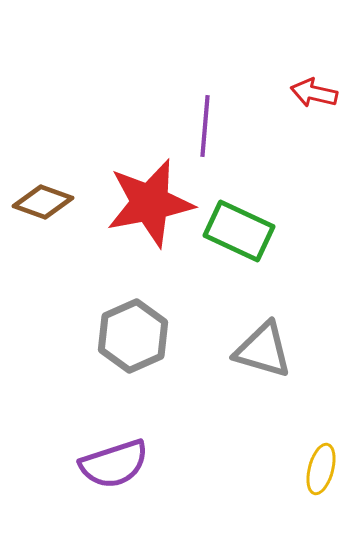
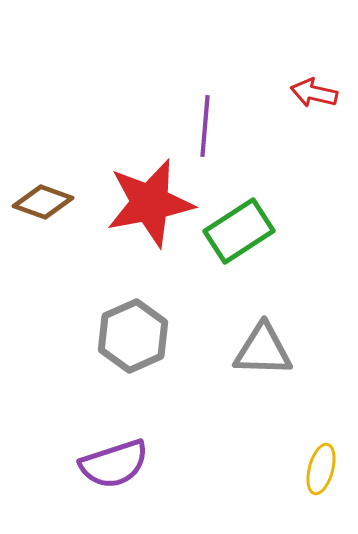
green rectangle: rotated 58 degrees counterclockwise
gray triangle: rotated 14 degrees counterclockwise
